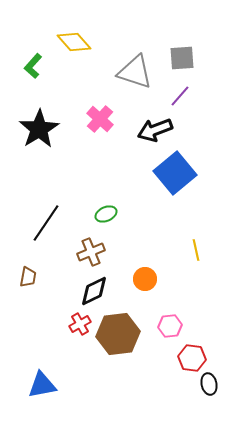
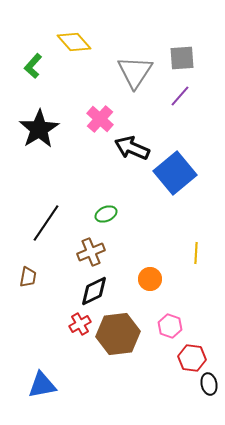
gray triangle: rotated 45 degrees clockwise
black arrow: moved 23 px left, 18 px down; rotated 44 degrees clockwise
yellow line: moved 3 px down; rotated 15 degrees clockwise
orange circle: moved 5 px right
pink hexagon: rotated 25 degrees clockwise
